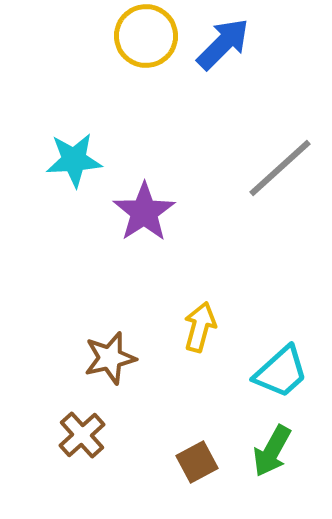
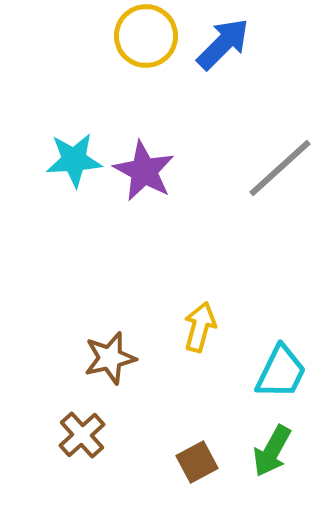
purple star: moved 41 px up; rotated 10 degrees counterclockwise
cyan trapezoid: rotated 22 degrees counterclockwise
